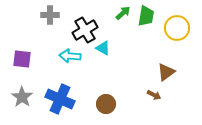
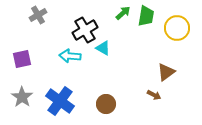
gray cross: moved 12 px left; rotated 30 degrees counterclockwise
purple square: rotated 18 degrees counterclockwise
blue cross: moved 2 px down; rotated 12 degrees clockwise
